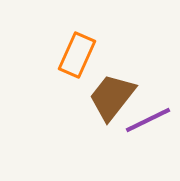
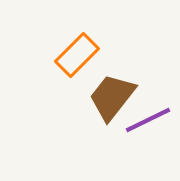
orange rectangle: rotated 21 degrees clockwise
